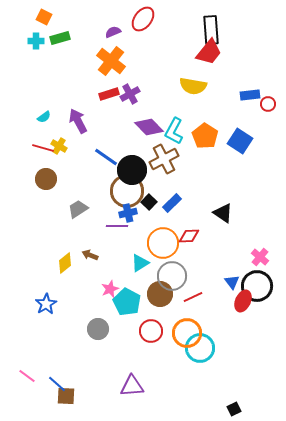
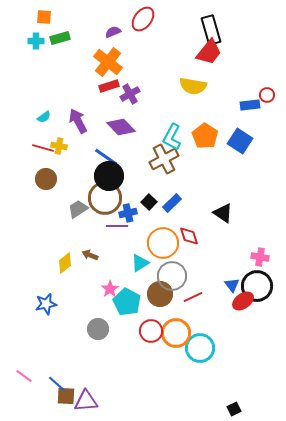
orange square at (44, 17): rotated 21 degrees counterclockwise
black rectangle at (211, 30): rotated 12 degrees counterclockwise
orange cross at (111, 61): moved 3 px left, 1 px down
red rectangle at (109, 94): moved 8 px up
blue rectangle at (250, 95): moved 10 px down
red circle at (268, 104): moved 1 px left, 9 px up
purple diamond at (149, 127): moved 28 px left
cyan L-shape at (174, 131): moved 2 px left, 6 px down
yellow cross at (59, 146): rotated 21 degrees counterclockwise
black circle at (132, 170): moved 23 px left, 6 px down
brown circle at (127, 191): moved 22 px left, 7 px down
red diamond at (189, 236): rotated 75 degrees clockwise
pink cross at (260, 257): rotated 30 degrees counterclockwise
blue triangle at (232, 282): moved 3 px down
pink star at (110, 289): rotated 12 degrees counterclockwise
red ellipse at (243, 301): rotated 30 degrees clockwise
blue star at (46, 304): rotated 20 degrees clockwise
orange circle at (187, 333): moved 11 px left
pink line at (27, 376): moved 3 px left
purple triangle at (132, 386): moved 46 px left, 15 px down
